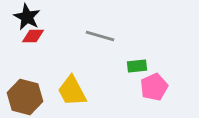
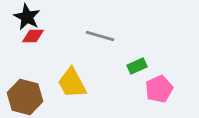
green rectangle: rotated 18 degrees counterclockwise
pink pentagon: moved 5 px right, 2 px down
yellow trapezoid: moved 8 px up
